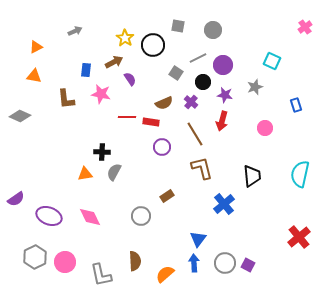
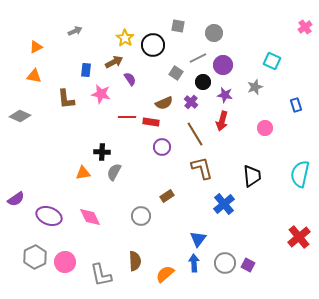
gray circle at (213, 30): moved 1 px right, 3 px down
orange triangle at (85, 174): moved 2 px left, 1 px up
